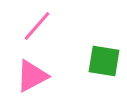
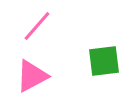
green square: rotated 16 degrees counterclockwise
